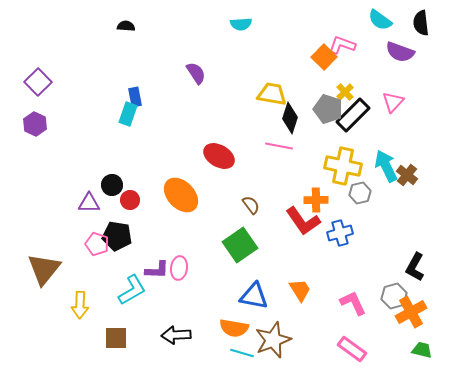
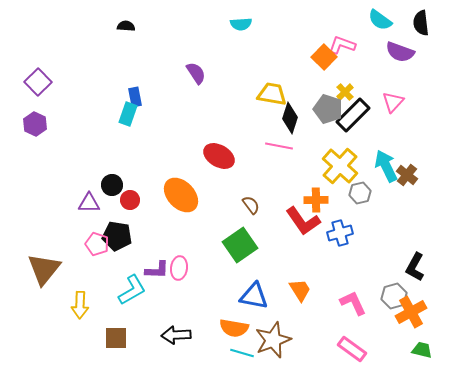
yellow cross at (343, 166): moved 3 px left; rotated 30 degrees clockwise
